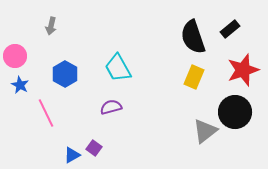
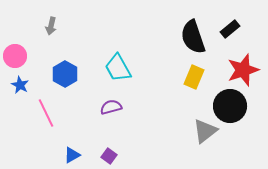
black circle: moved 5 px left, 6 px up
purple square: moved 15 px right, 8 px down
